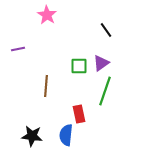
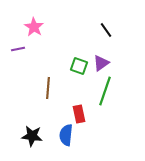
pink star: moved 13 px left, 12 px down
green square: rotated 18 degrees clockwise
brown line: moved 2 px right, 2 px down
